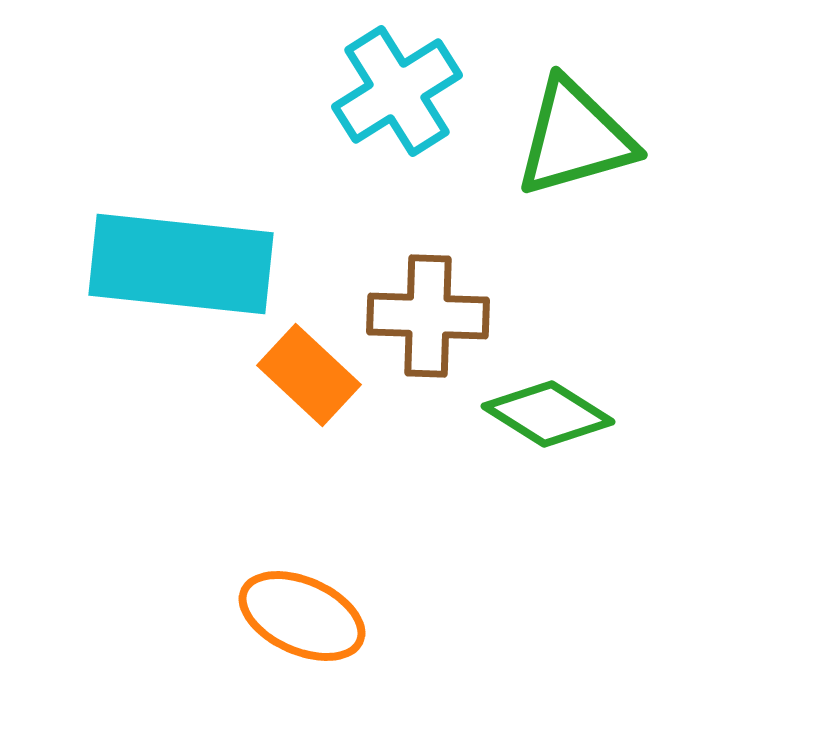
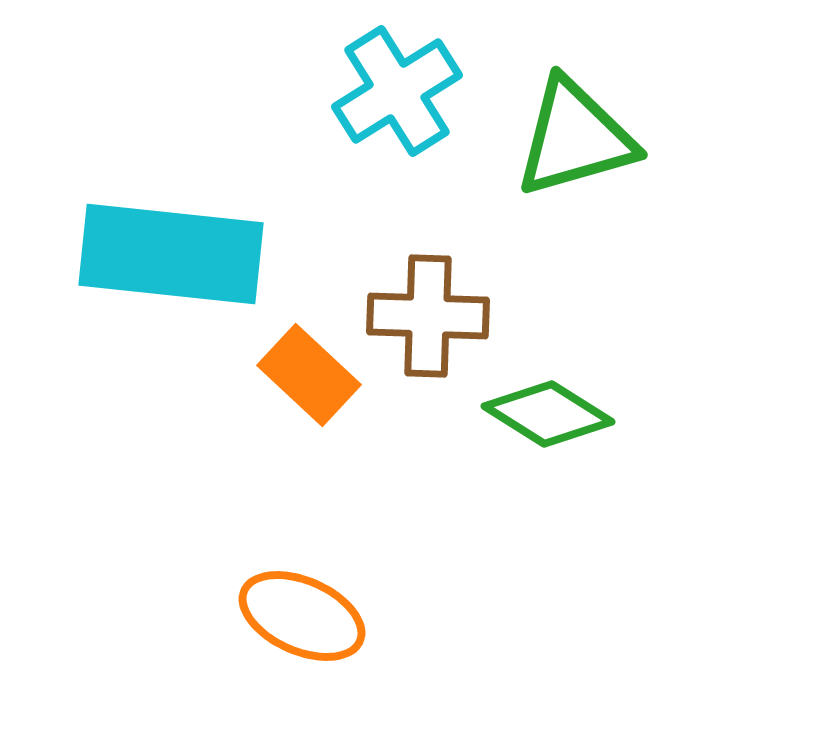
cyan rectangle: moved 10 px left, 10 px up
